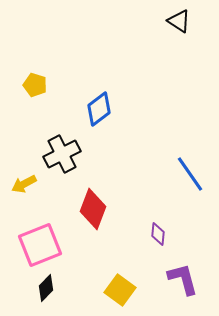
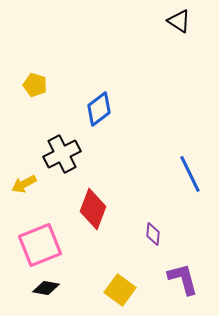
blue line: rotated 9 degrees clockwise
purple diamond: moved 5 px left
black diamond: rotated 56 degrees clockwise
